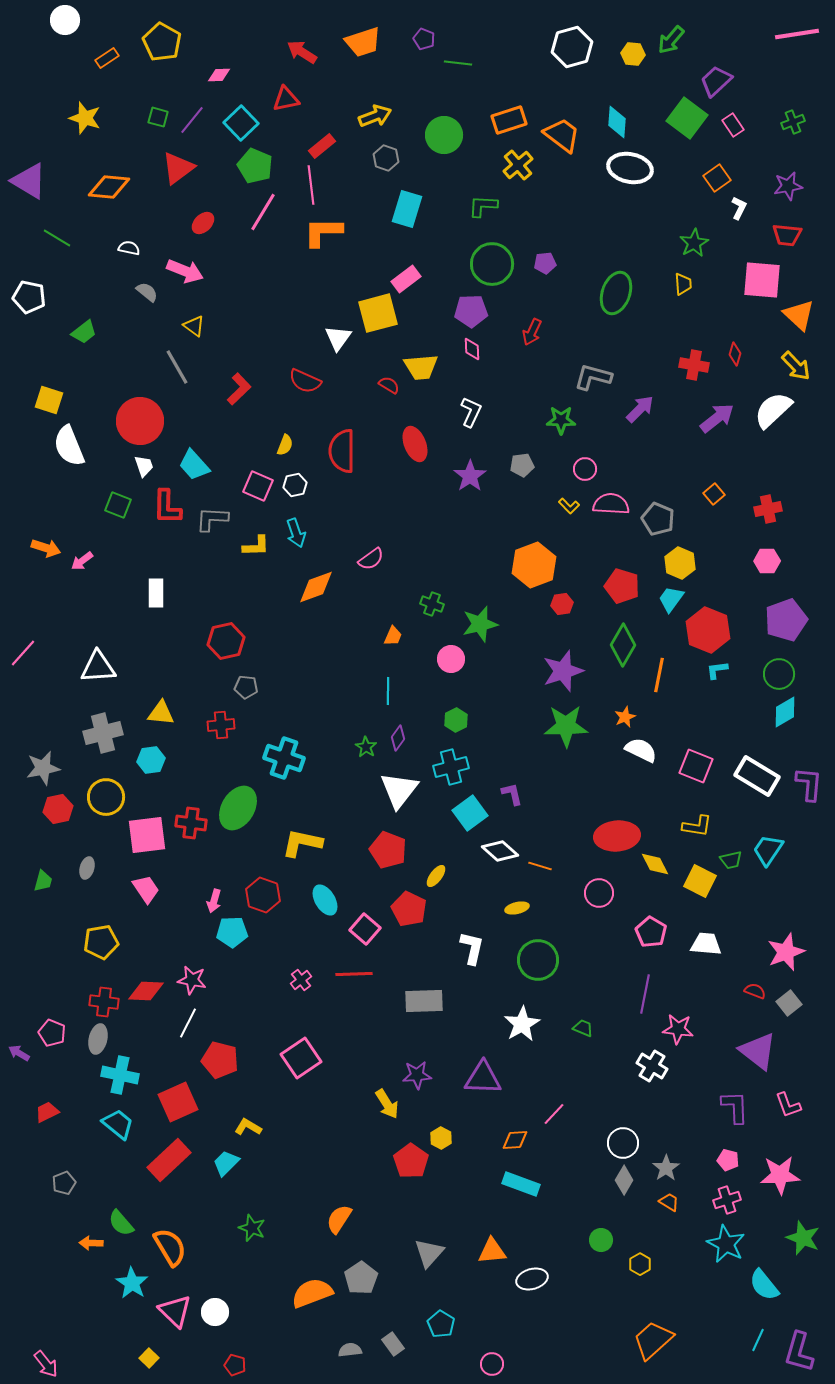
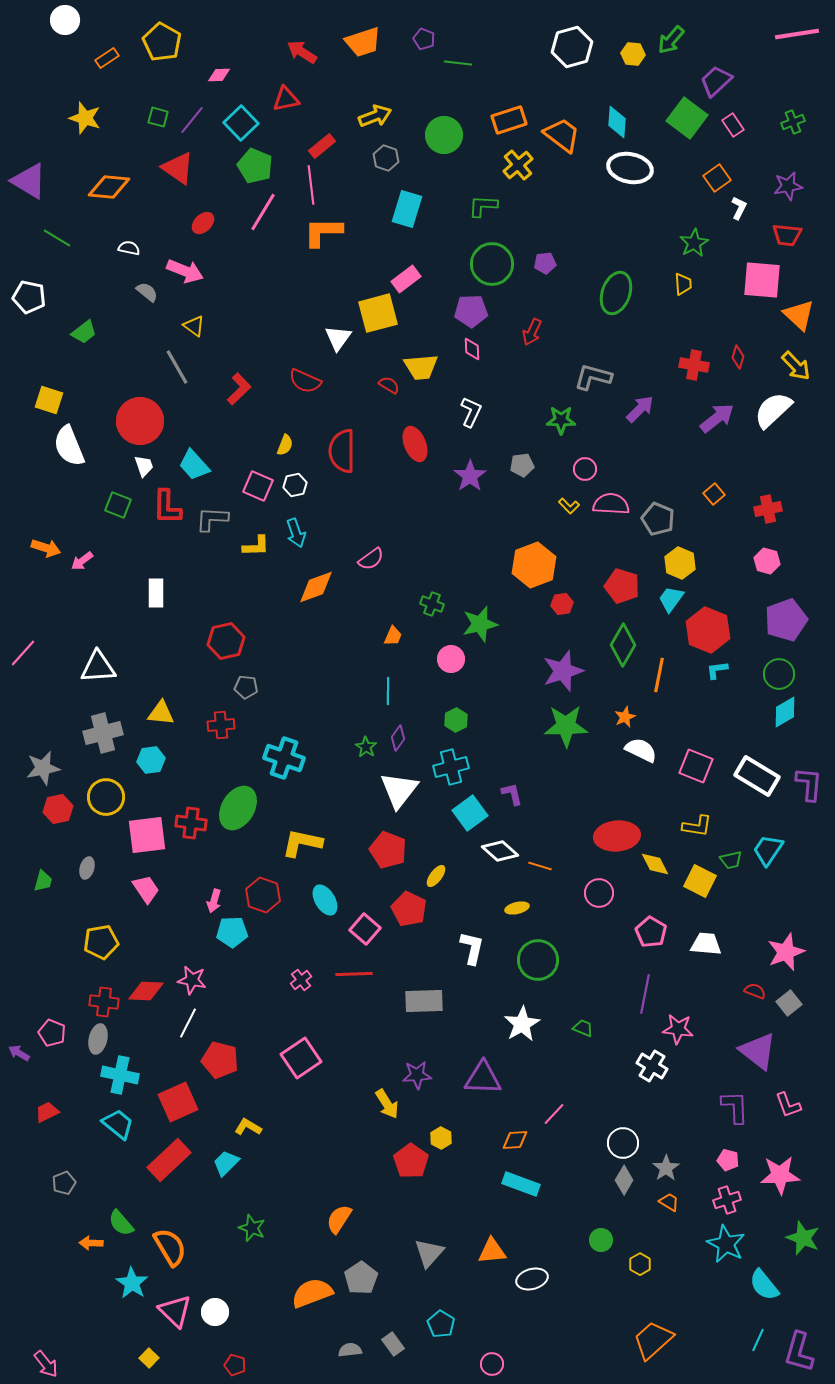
red triangle at (178, 168): rotated 48 degrees counterclockwise
red diamond at (735, 354): moved 3 px right, 3 px down
pink hexagon at (767, 561): rotated 15 degrees clockwise
